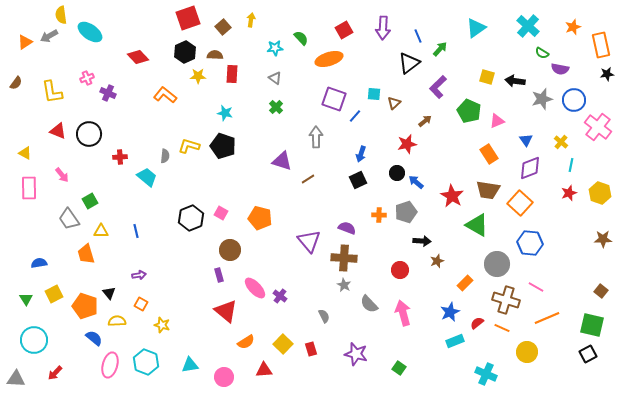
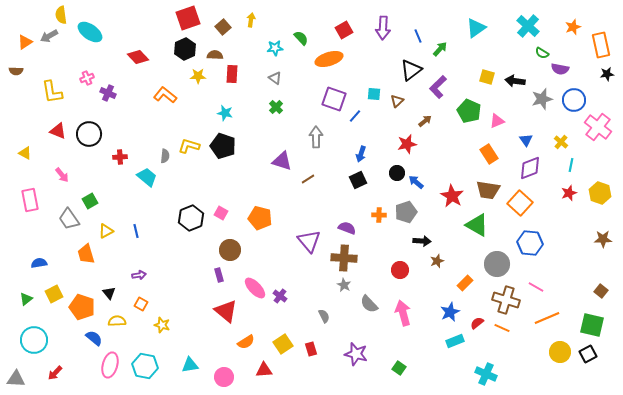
black hexagon at (185, 52): moved 3 px up
black triangle at (409, 63): moved 2 px right, 7 px down
brown semicircle at (16, 83): moved 12 px up; rotated 56 degrees clockwise
brown triangle at (394, 103): moved 3 px right, 2 px up
pink rectangle at (29, 188): moved 1 px right, 12 px down; rotated 10 degrees counterclockwise
yellow triangle at (101, 231): moved 5 px right; rotated 28 degrees counterclockwise
green triangle at (26, 299): rotated 24 degrees clockwise
orange pentagon at (85, 306): moved 3 px left, 1 px down
yellow square at (283, 344): rotated 12 degrees clockwise
yellow circle at (527, 352): moved 33 px right
cyan hexagon at (146, 362): moved 1 px left, 4 px down; rotated 10 degrees counterclockwise
